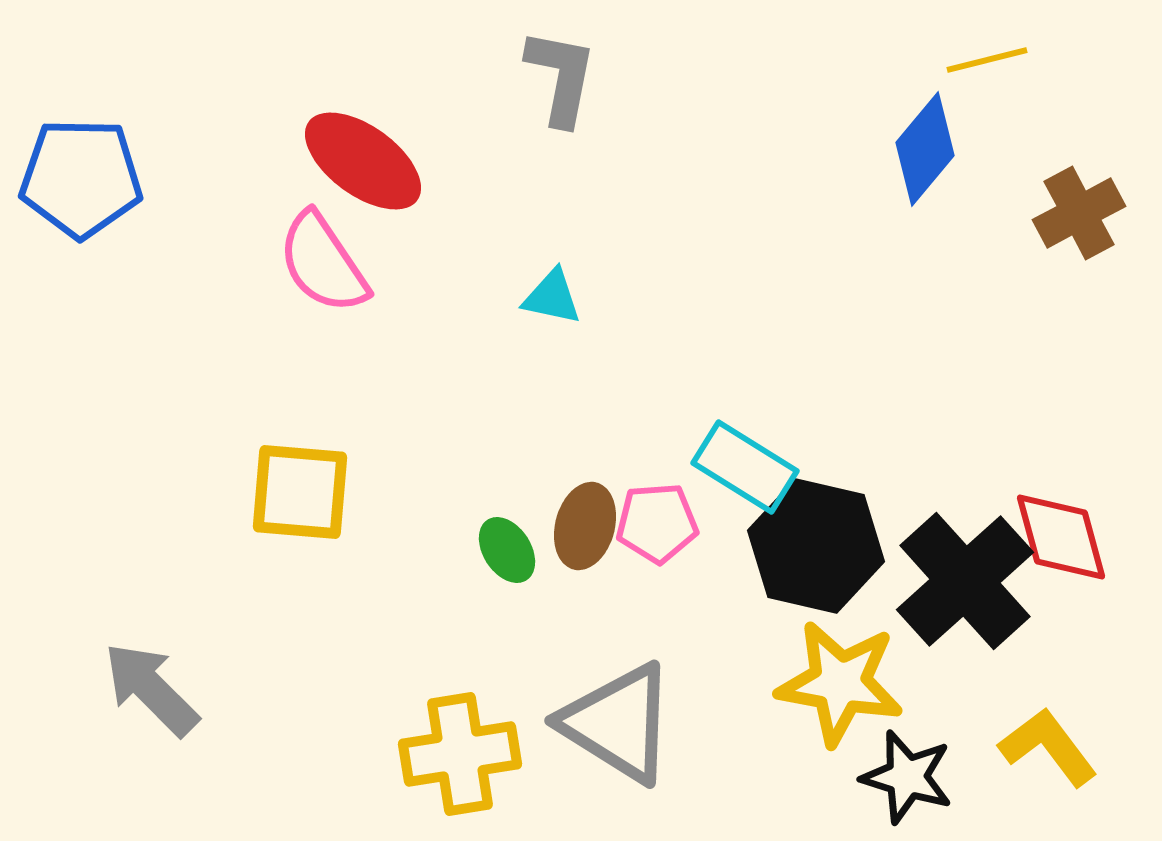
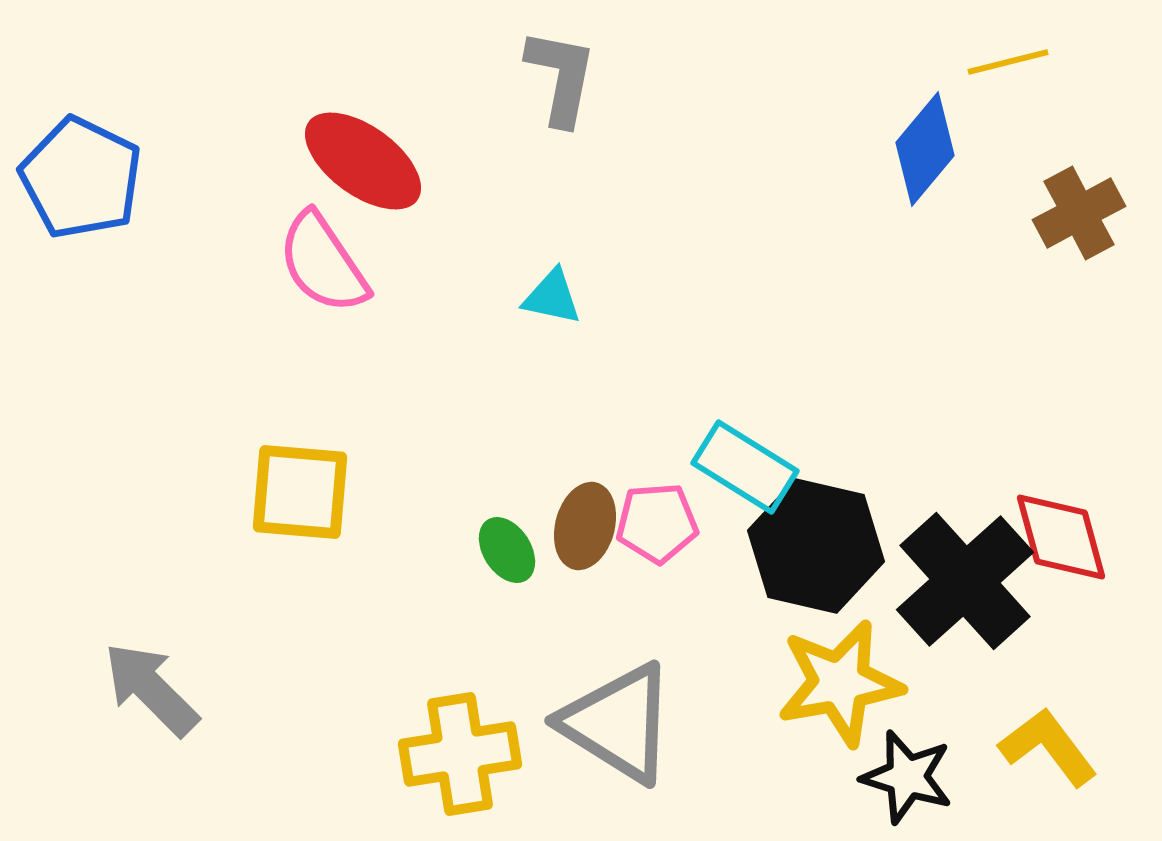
yellow line: moved 21 px right, 2 px down
blue pentagon: rotated 25 degrees clockwise
yellow star: rotated 20 degrees counterclockwise
